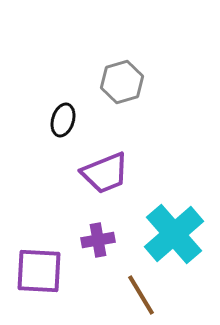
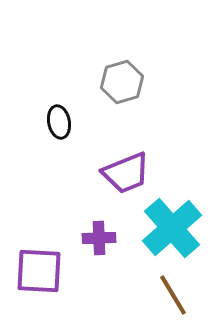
black ellipse: moved 4 px left, 2 px down; rotated 28 degrees counterclockwise
purple trapezoid: moved 21 px right
cyan cross: moved 2 px left, 6 px up
purple cross: moved 1 px right, 2 px up; rotated 8 degrees clockwise
brown line: moved 32 px right
